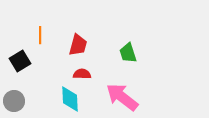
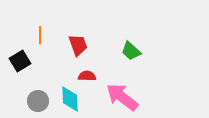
red trapezoid: rotated 35 degrees counterclockwise
green trapezoid: moved 3 px right, 2 px up; rotated 30 degrees counterclockwise
red semicircle: moved 5 px right, 2 px down
gray circle: moved 24 px right
